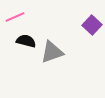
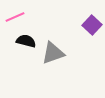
gray triangle: moved 1 px right, 1 px down
